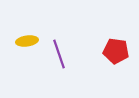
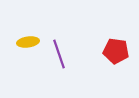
yellow ellipse: moved 1 px right, 1 px down
